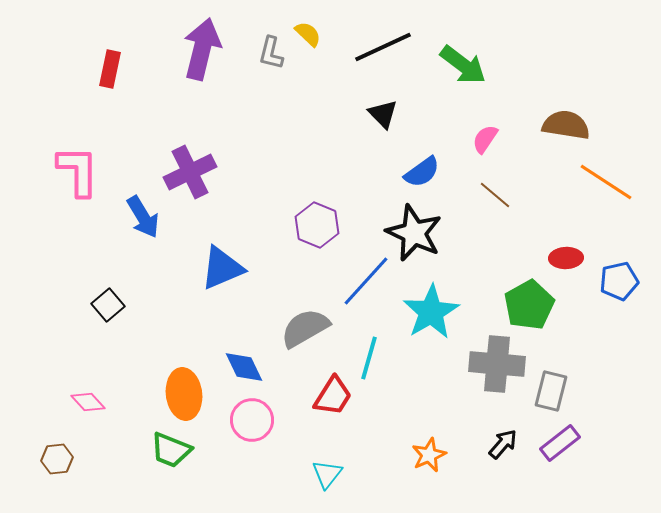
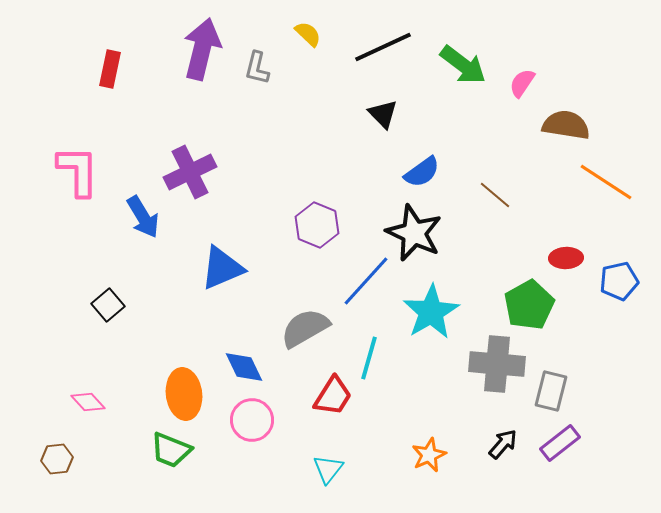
gray L-shape: moved 14 px left, 15 px down
pink semicircle: moved 37 px right, 56 px up
cyan triangle: moved 1 px right, 5 px up
